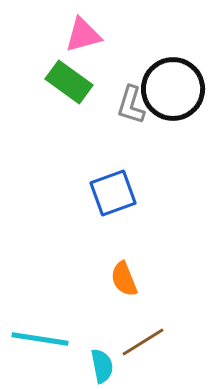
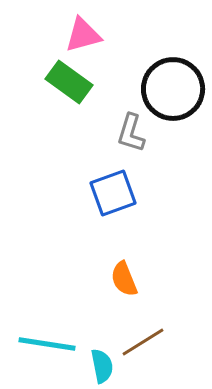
gray L-shape: moved 28 px down
cyan line: moved 7 px right, 5 px down
